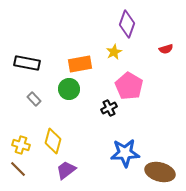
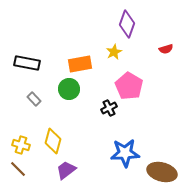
brown ellipse: moved 2 px right
